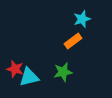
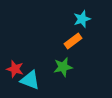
green star: moved 5 px up
cyan triangle: moved 1 px right, 3 px down; rotated 35 degrees clockwise
